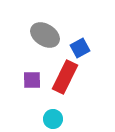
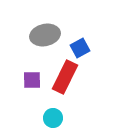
gray ellipse: rotated 44 degrees counterclockwise
cyan circle: moved 1 px up
